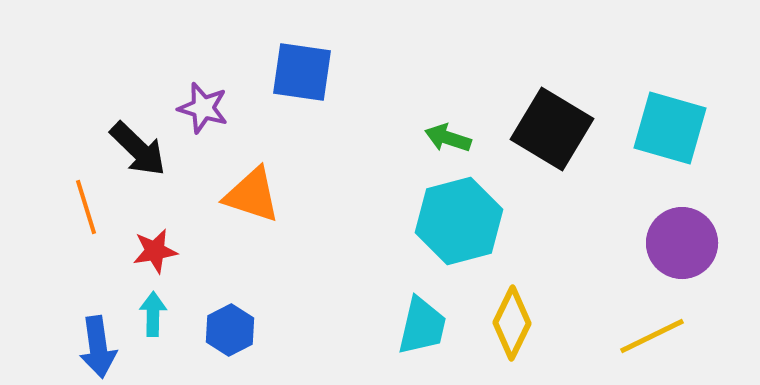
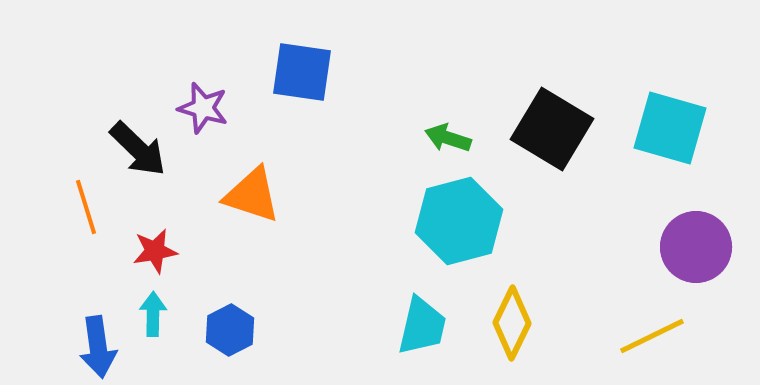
purple circle: moved 14 px right, 4 px down
